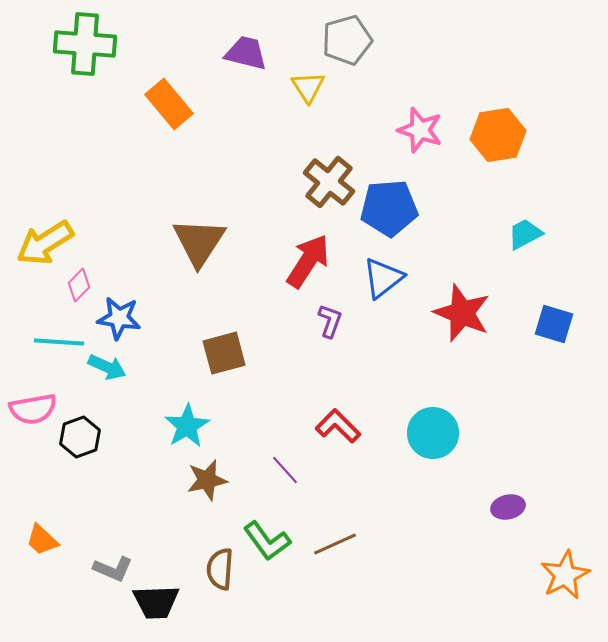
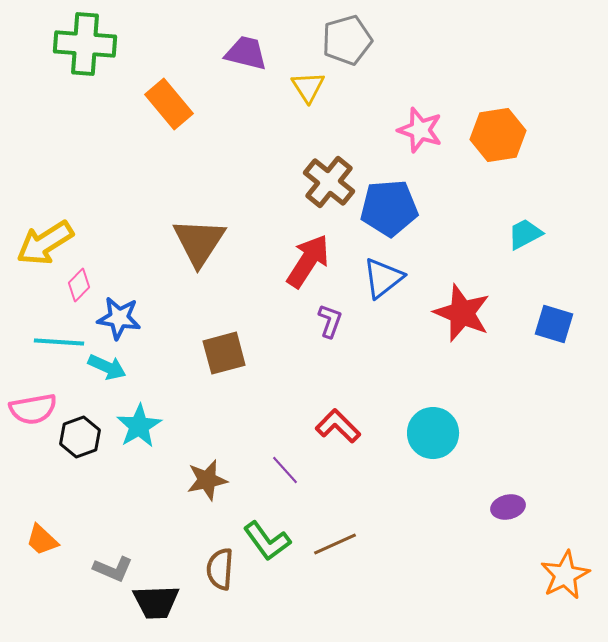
cyan star: moved 48 px left
